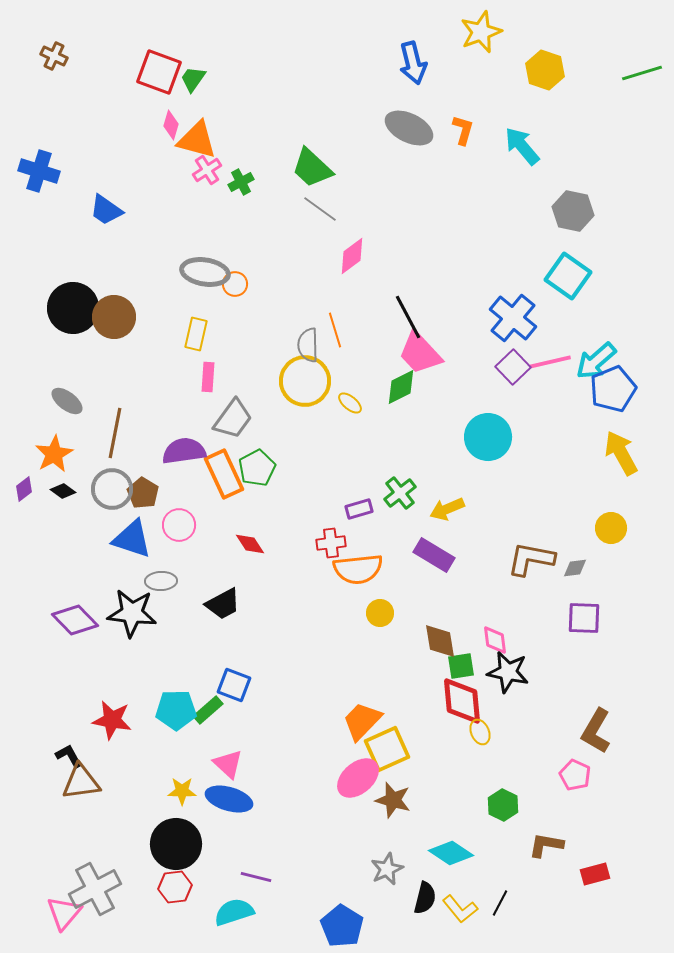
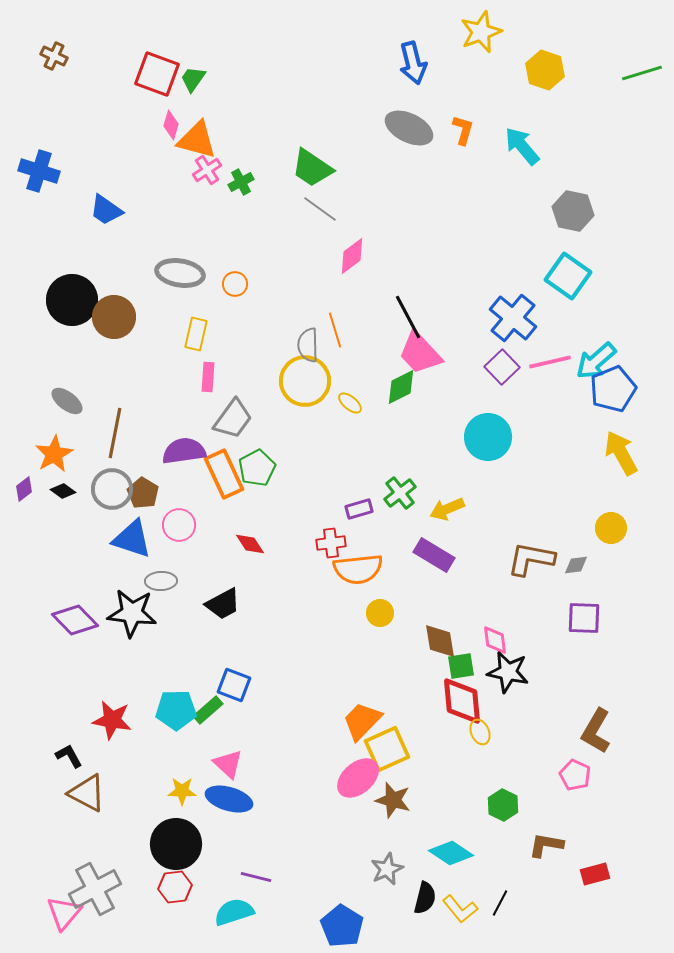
red square at (159, 72): moved 2 px left, 2 px down
green trapezoid at (312, 168): rotated 9 degrees counterclockwise
gray ellipse at (205, 272): moved 25 px left, 1 px down
black circle at (73, 308): moved 1 px left, 8 px up
purple square at (513, 367): moved 11 px left
gray diamond at (575, 568): moved 1 px right, 3 px up
brown triangle at (81, 782): moved 6 px right, 11 px down; rotated 36 degrees clockwise
